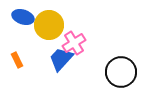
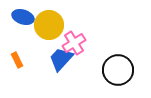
black circle: moved 3 px left, 2 px up
